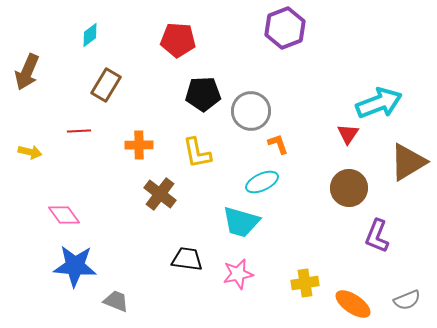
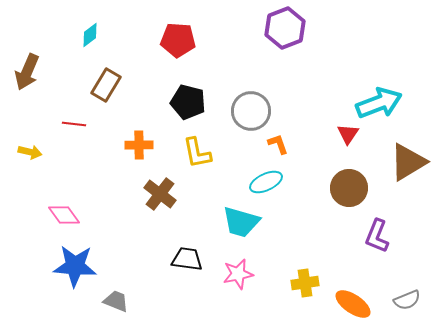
black pentagon: moved 15 px left, 8 px down; rotated 16 degrees clockwise
red line: moved 5 px left, 7 px up; rotated 10 degrees clockwise
cyan ellipse: moved 4 px right
